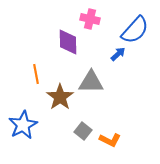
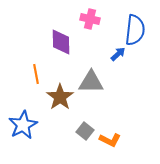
blue semicircle: rotated 36 degrees counterclockwise
purple diamond: moved 7 px left
gray square: moved 2 px right
